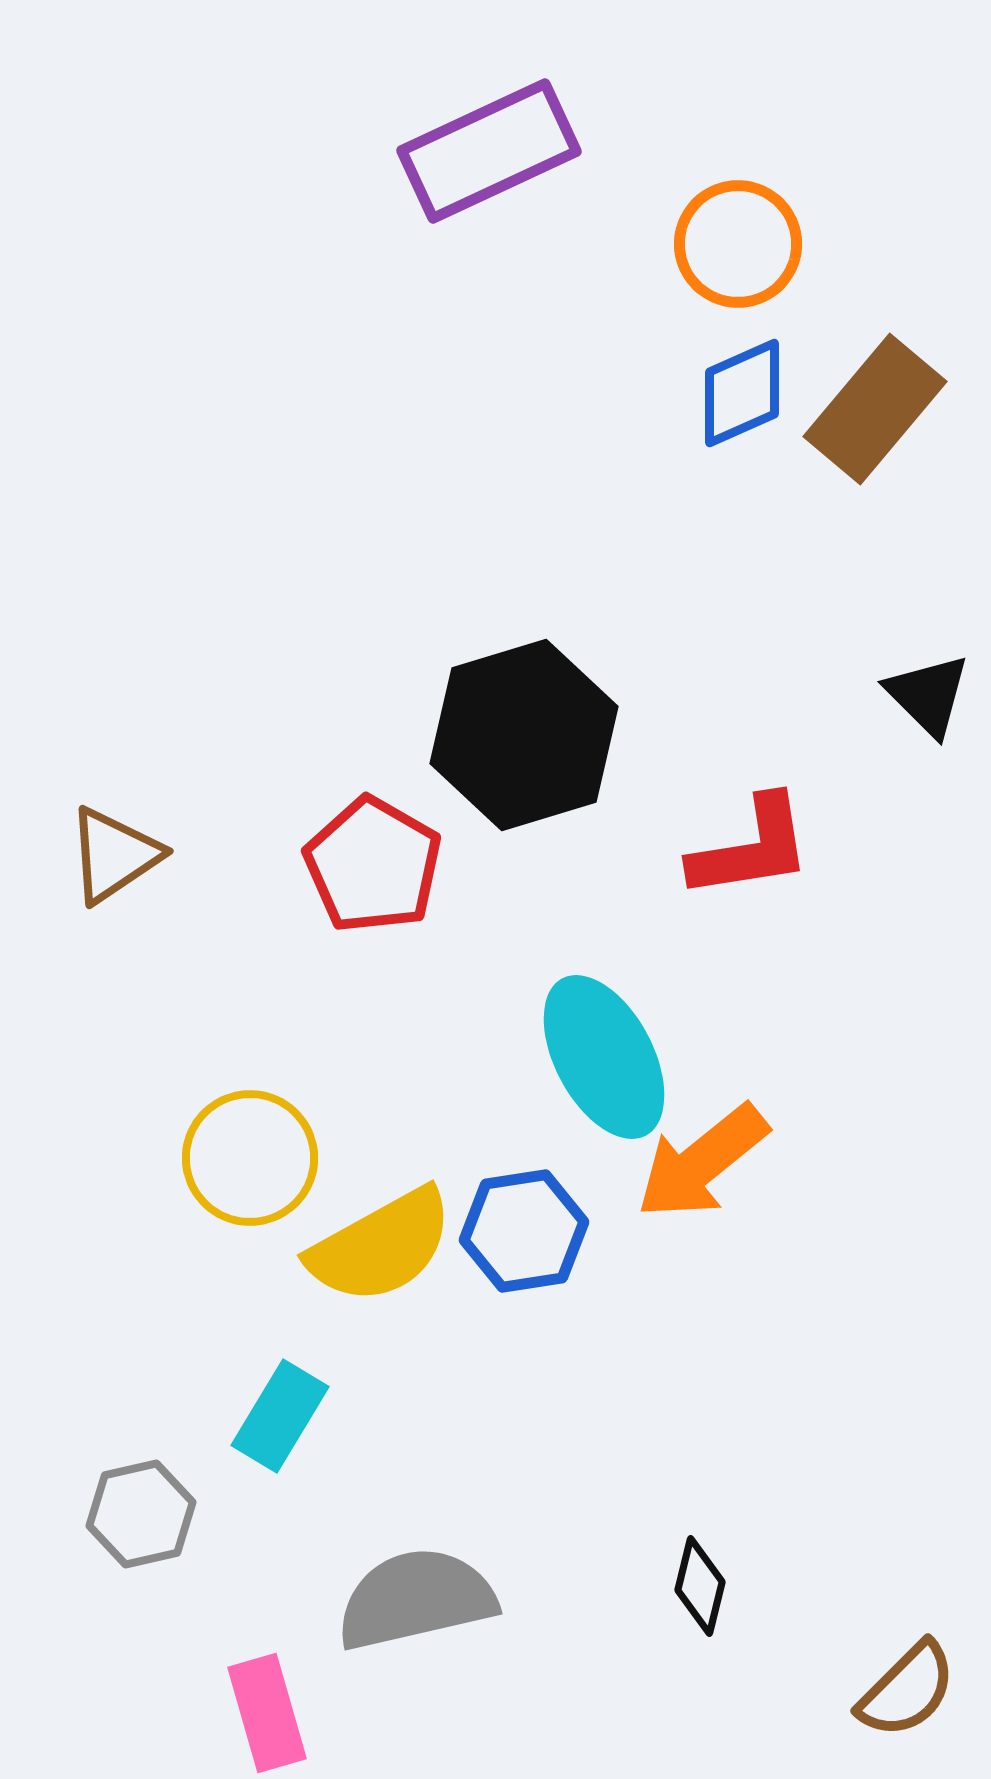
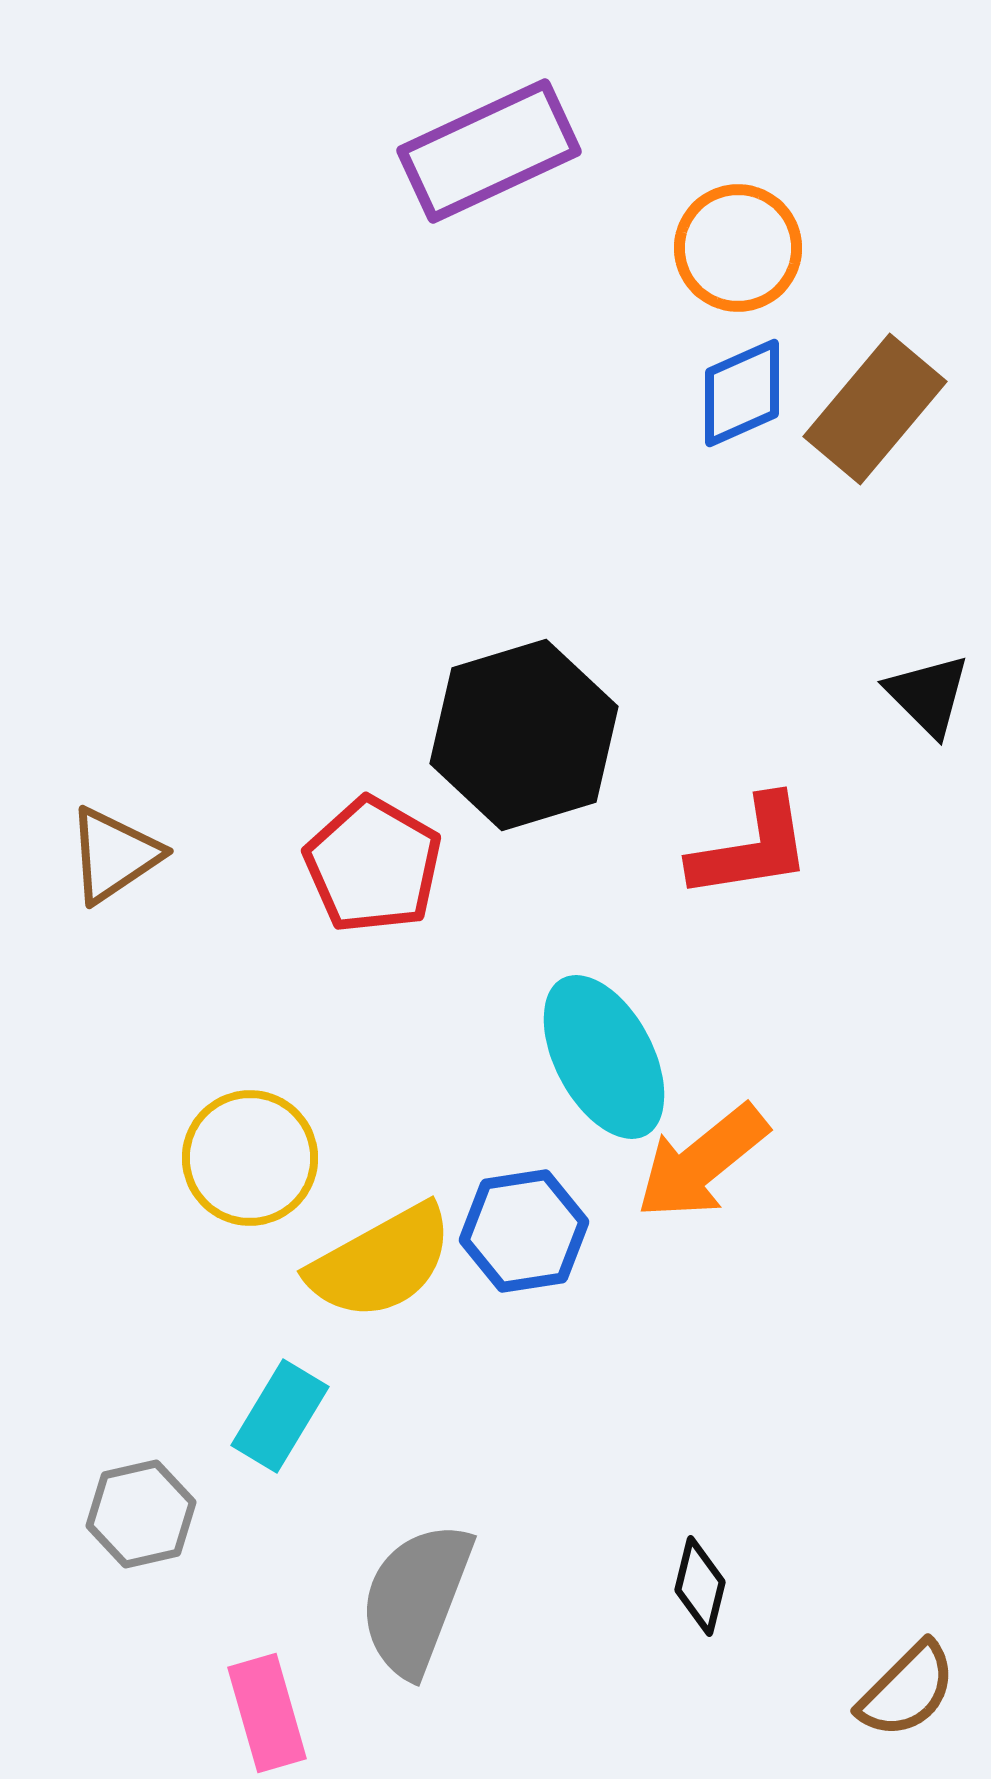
orange circle: moved 4 px down
yellow semicircle: moved 16 px down
gray semicircle: rotated 56 degrees counterclockwise
